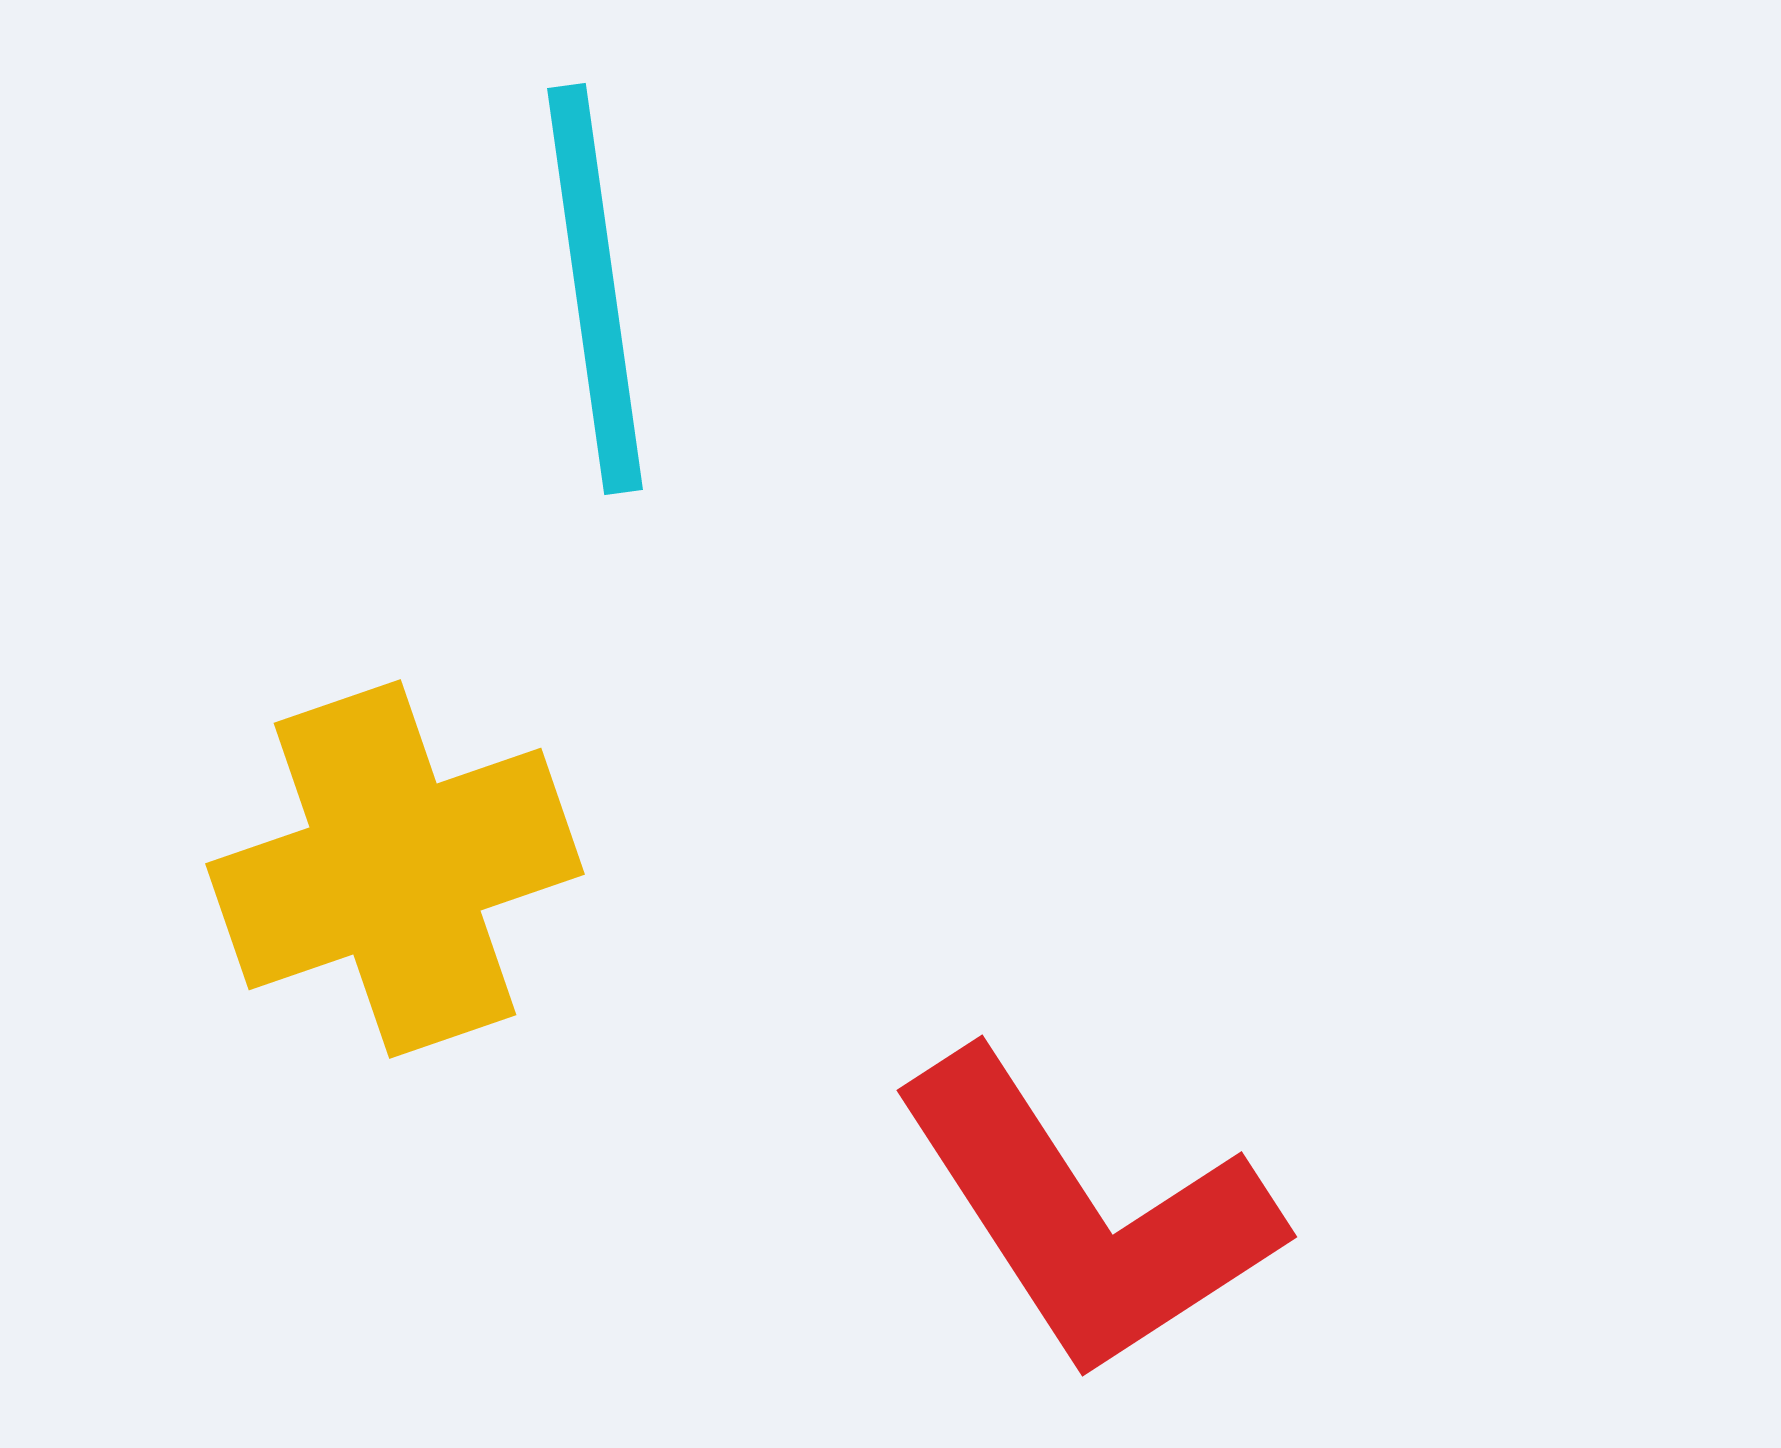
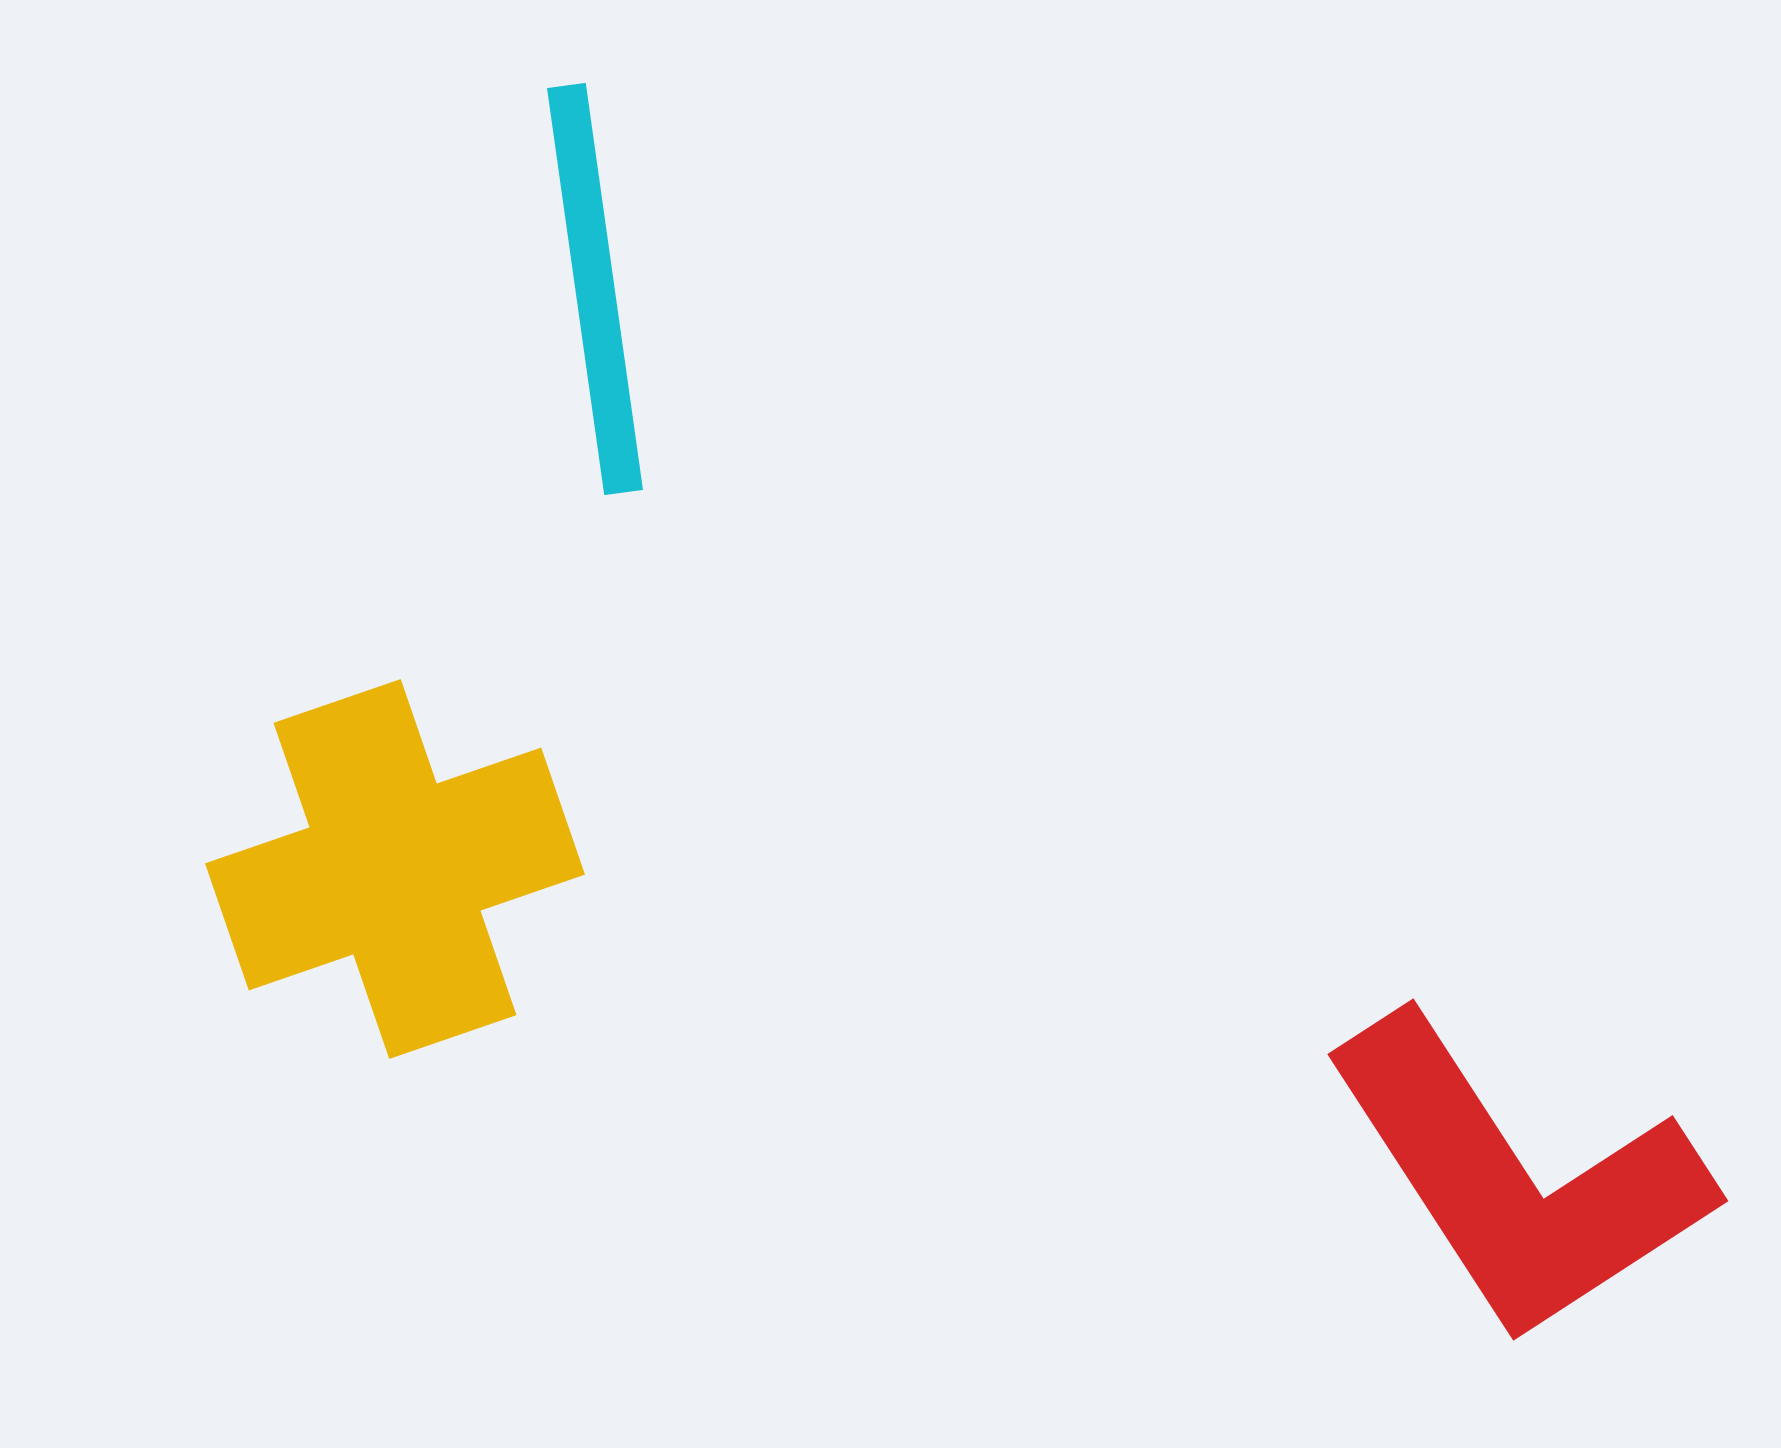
red L-shape: moved 431 px right, 36 px up
